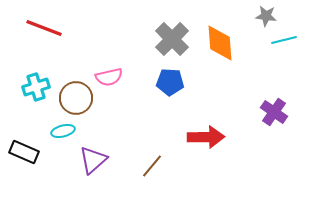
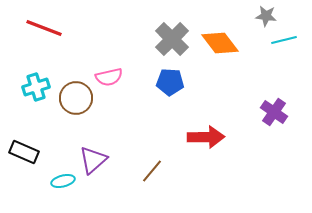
orange diamond: rotated 33 degrees counterclockwise
cyan ellipse: moved 50 px down
brown line: moved 5 px down
